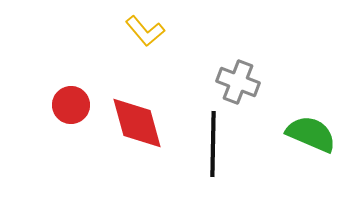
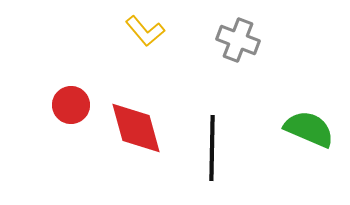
gray cross: moved 42 px up
red diamond: moved 1 px left, 5 px down
green semicircle: moved 2 px left, 5 px up
black line: moved 1 px left, 4 px down
